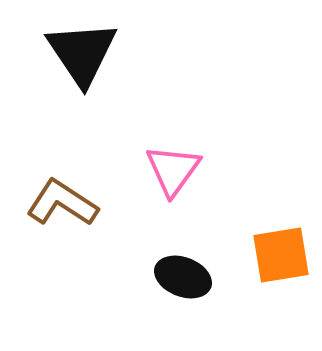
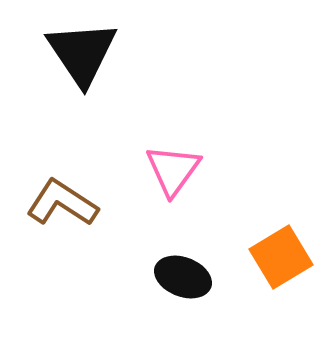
orange square: moved 2 px down; rotated 22 degrees counterclockwise
